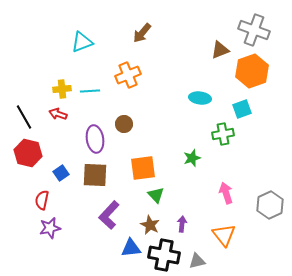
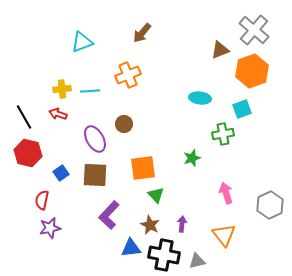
gray cross: rotated 20 degrees clockwise
purple ellipse: rotated 20 degrees counterclockwise
